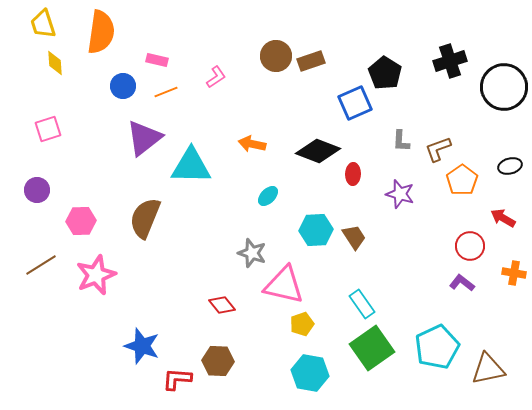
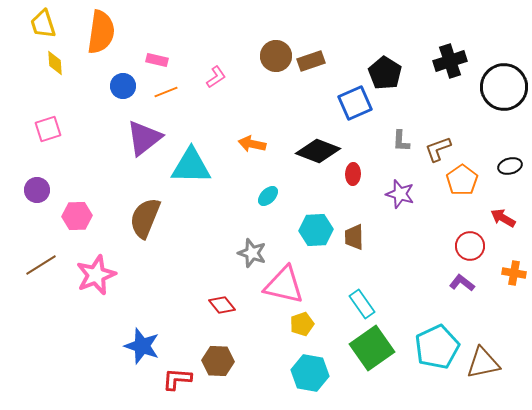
pink hexagon at (81, 221): moved 4 px left, 5 px up
brown trapezoid at (354, 237): rotated 148 degrees counterclockwise
brown triangle at (488, 369): moved 5 px left, 6 px up
